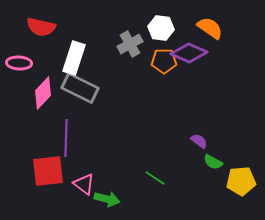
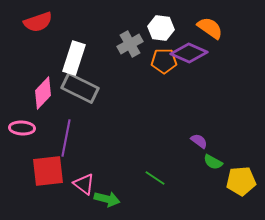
red semicircle: moved 3 px left, 5 px up; rotated 32 degrees counterclockwise
pink ellipse: moved 3 px right, 65 px down
purple line: rotated 9 degrees clockwise
